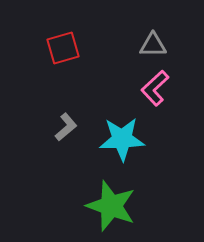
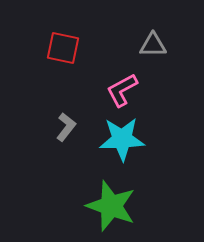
red square: rotated 28 degrees clockwise
pink L-shape: moved 33 px left, 2 px down; rotated 15 degrees clockwise
gray L-shape: rotated 12 degrees counterclockwise
